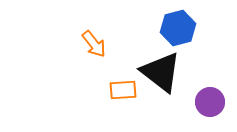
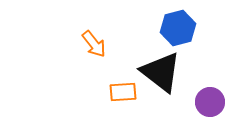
orange rectangle: moved 2 px down
